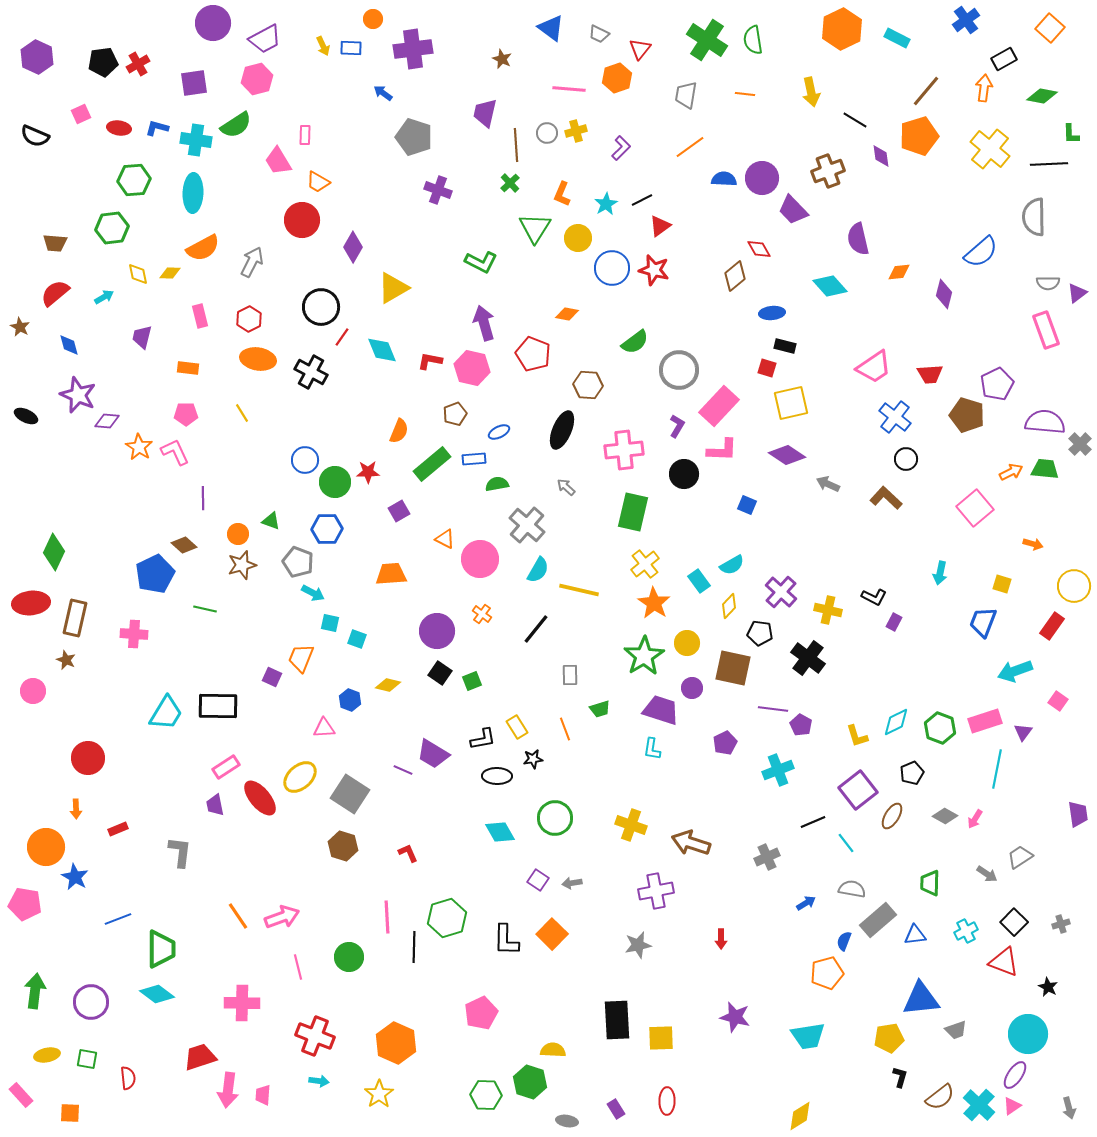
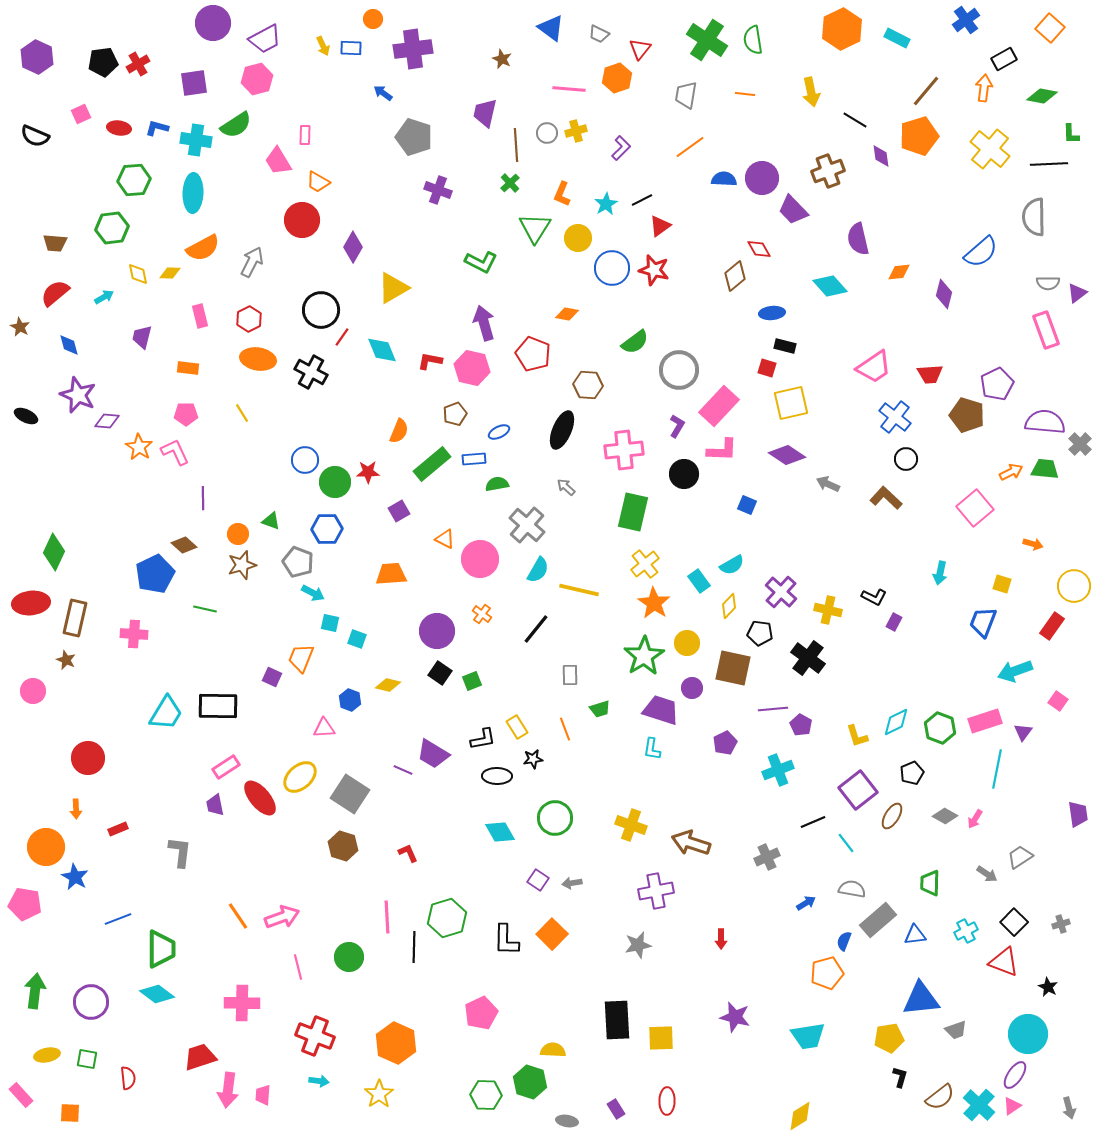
black circle at (321, 307): moved 3 px down
purple line at (773, 709): rotated 12 degrees counterclockwise
